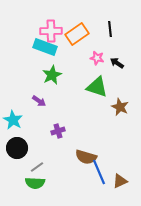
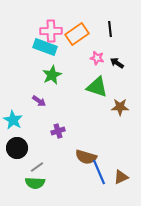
brown star: rotated 24 degrees counterclockwise
brown triangle: moved 1 px right, 4 px up
